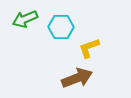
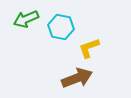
green arrow: moved 1 px right
cyan hexagon: rotated 10 degrees clockwise
